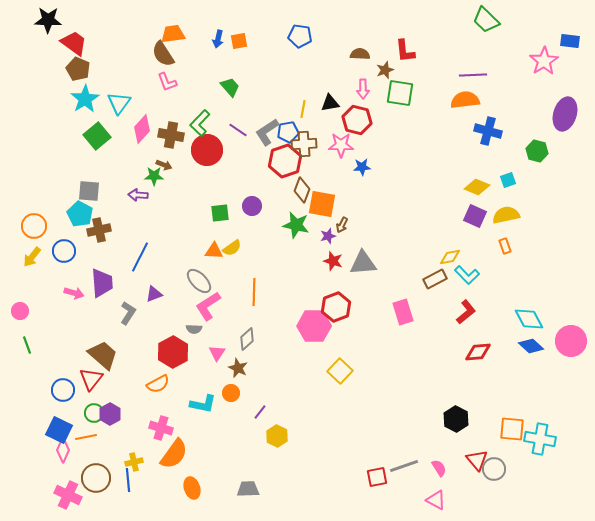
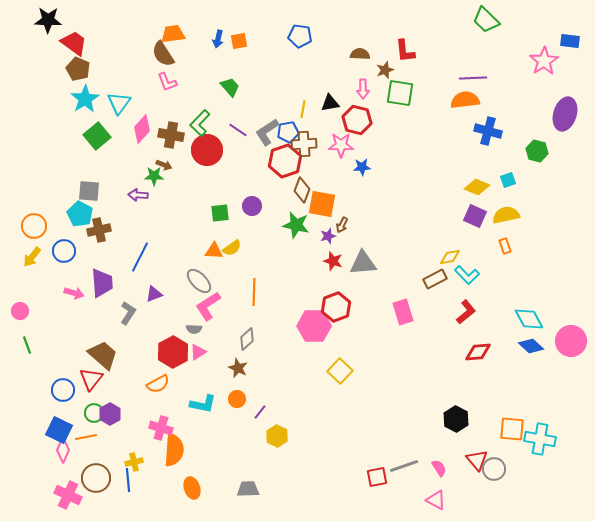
purple line at (473, 75): moved 3 px down
pink triangle at (217, 353): moved 19 px left, 1 px up; rotated 24 degrees clockwise
orange circle at (231, 393): moved 6 px right, 6 px down
orange semicircle at (174, 454): moved 4 px up; rotated 32 degrees counterclockwise
